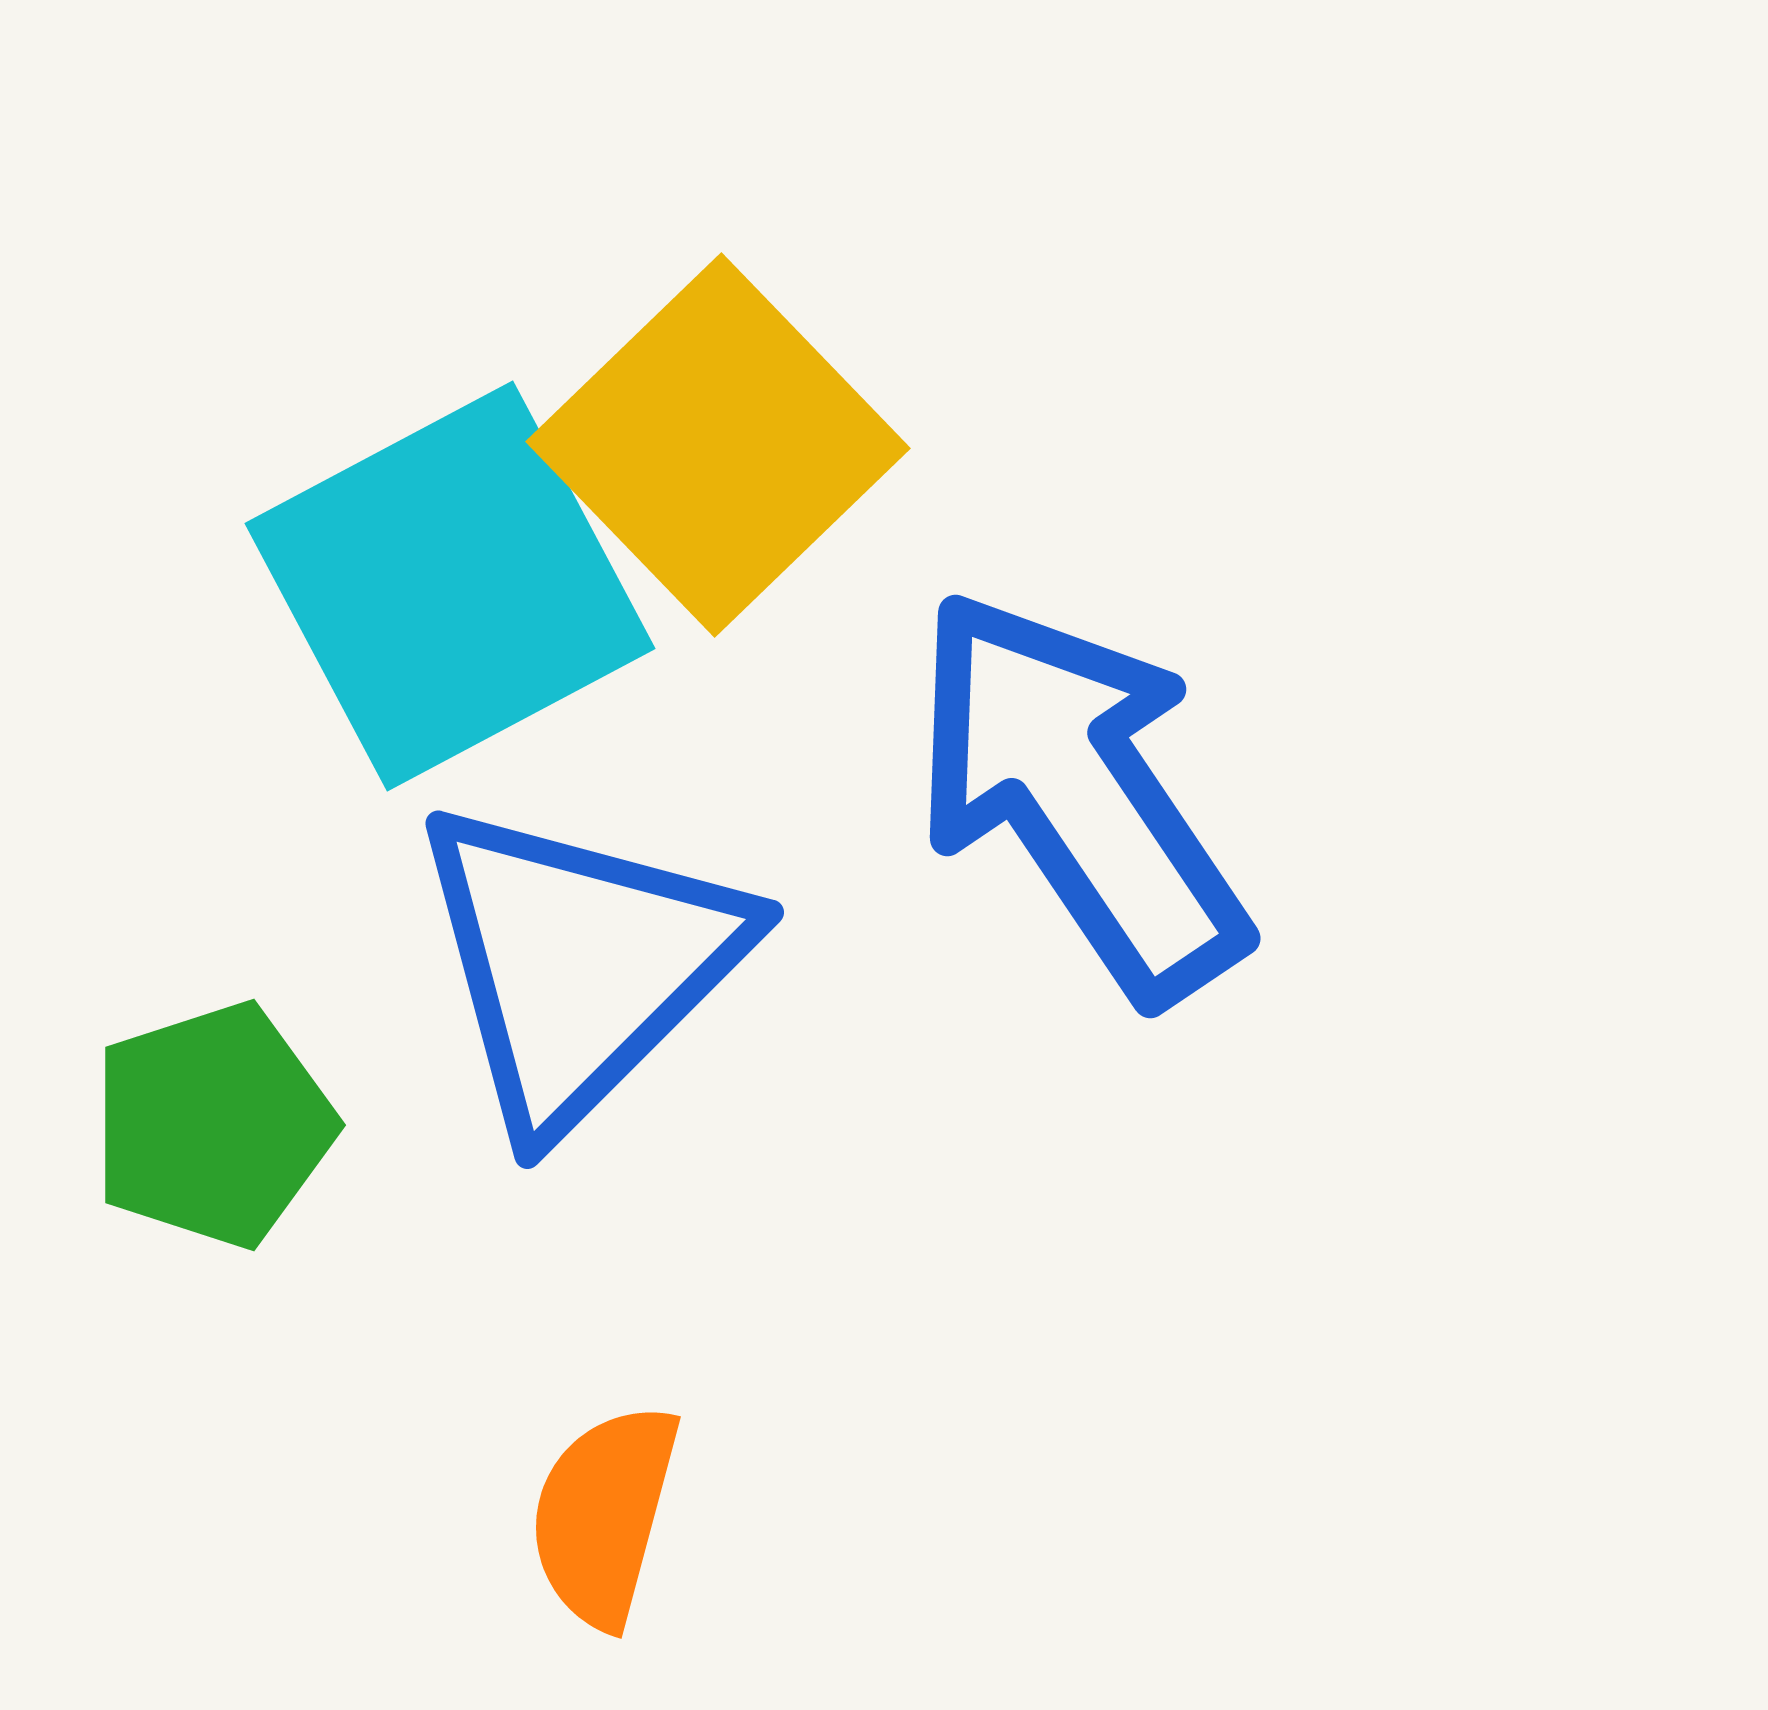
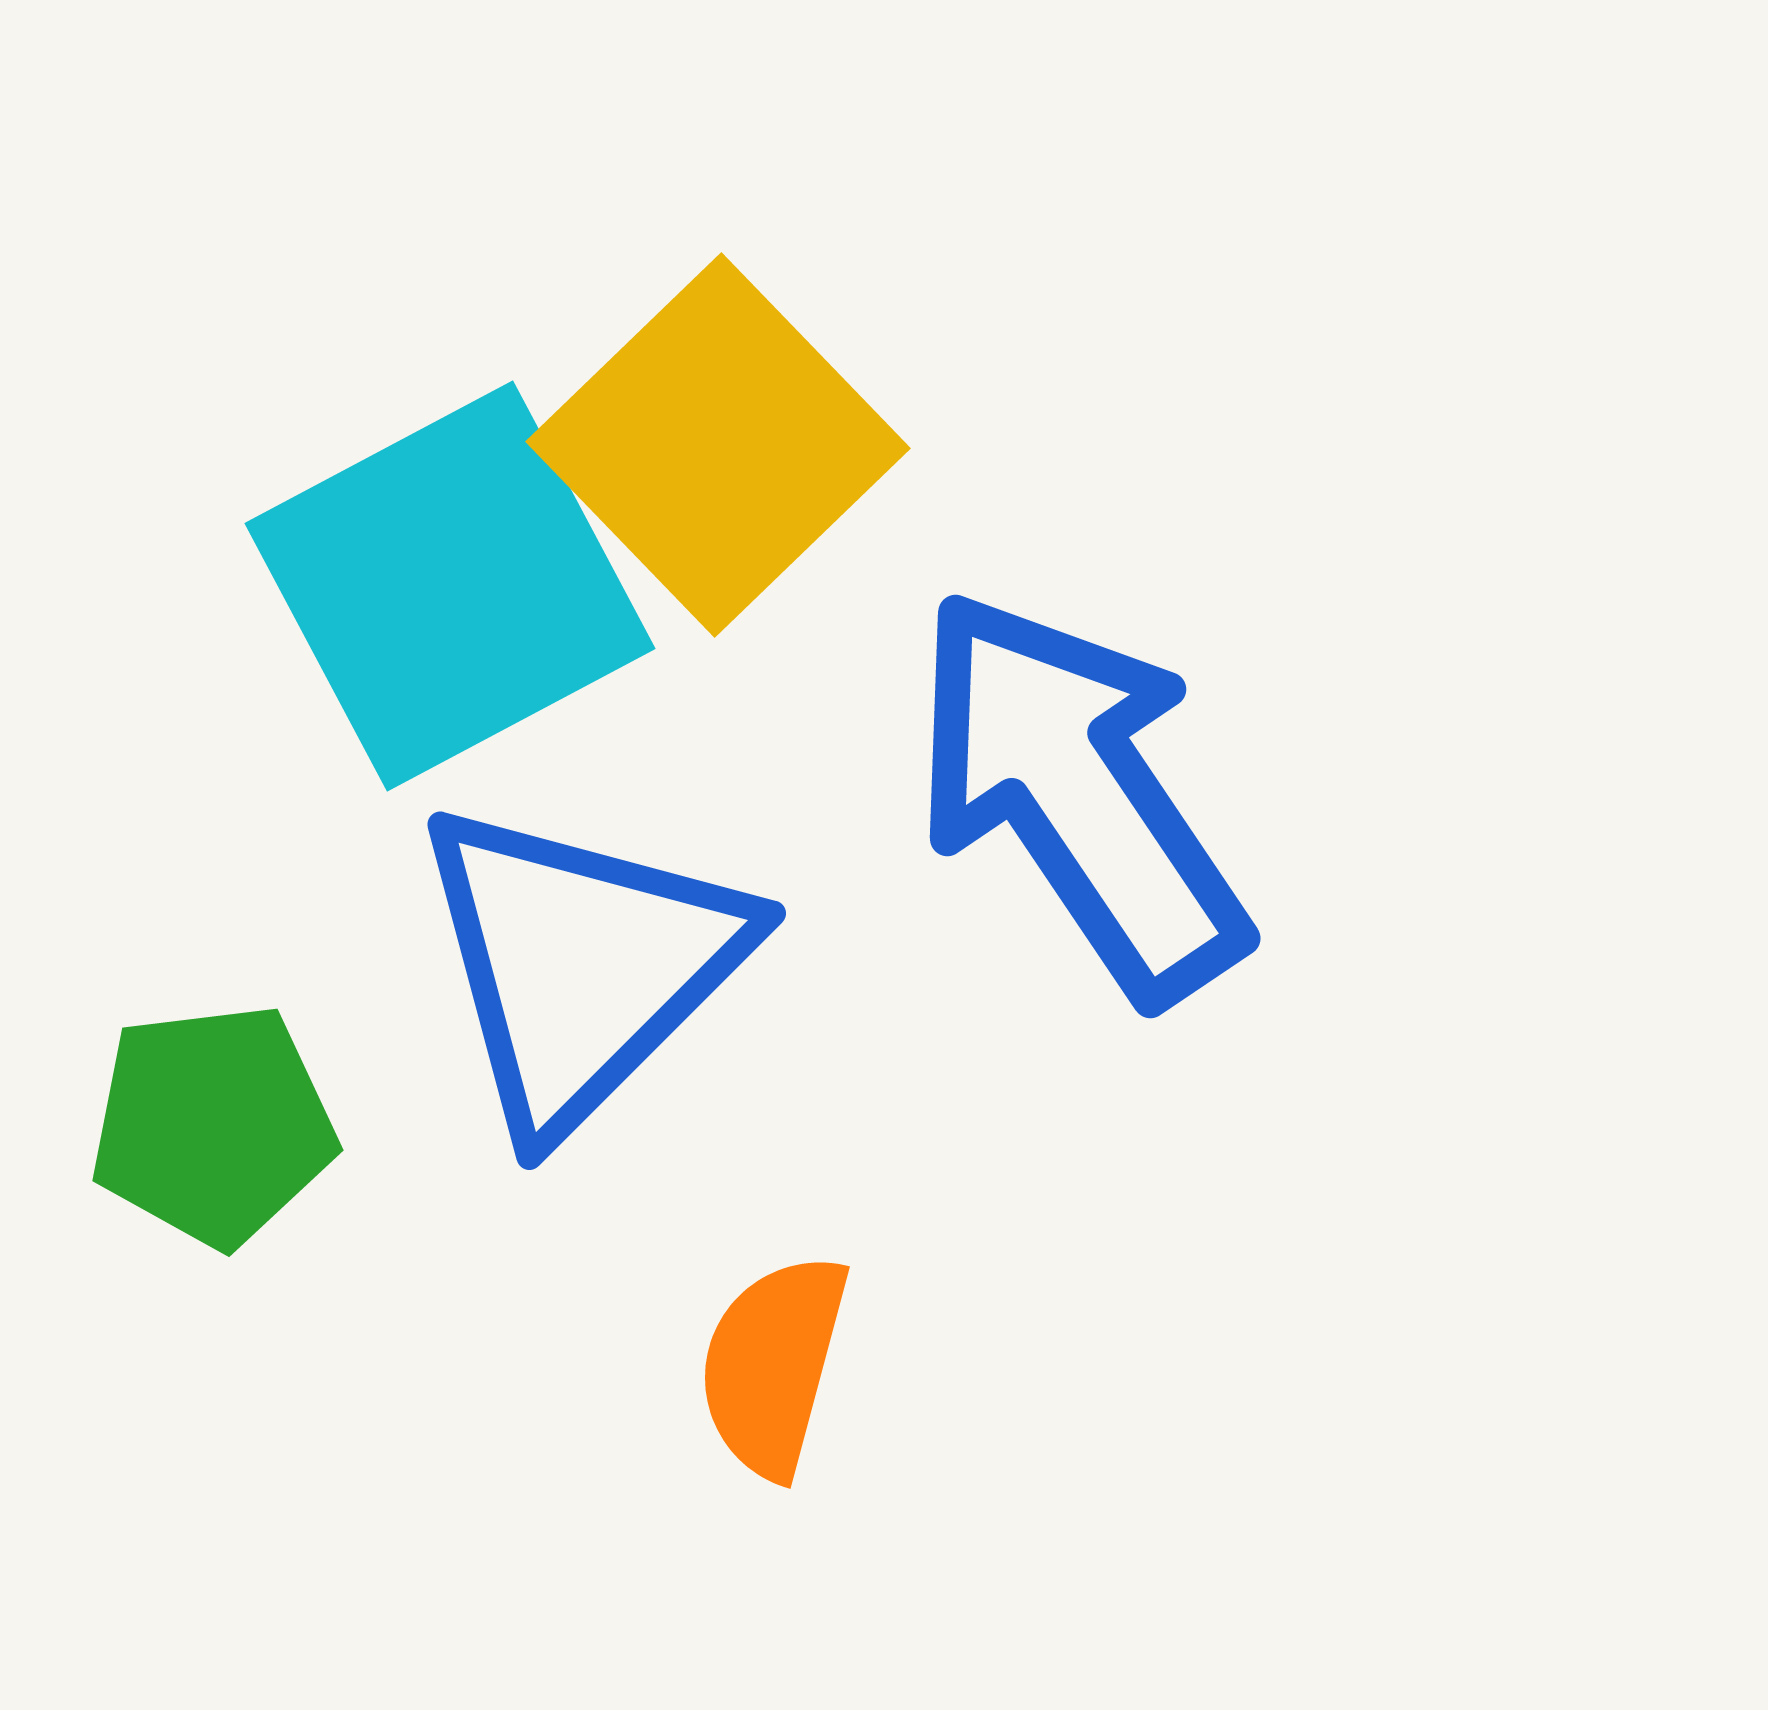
blue triangle: moved 2 px right, 1 px down
green pentagon: rotated 11 degrees clockwise
orange semicircle: moved 169 px right, 150 px up
